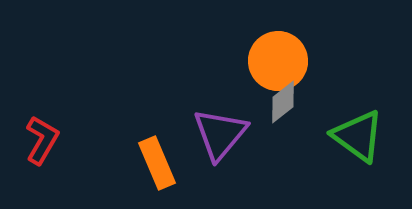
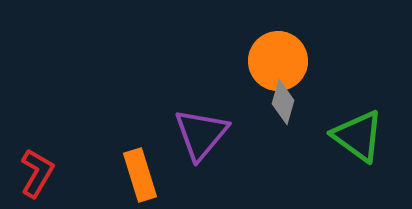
gray diamond: rotated 36 degrees counterclockwise
purple triangle: moved 19 px left
red L-shape: moved 5 px left, 33 px down
orange rectangle: moved 17 px left, 12 px down; rotated 6 degrees clockwise
